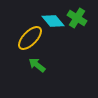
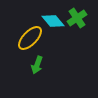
green cross: rotated 24 degrees clockwise
green arrow: rotated 108 degrees counterclockwise
